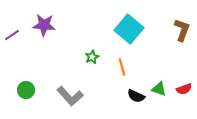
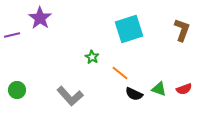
purple star: moved 4 px left, 7 px up; rotated 30 degrees clockwise
cyan square: rotated 32 degrees clockwise
purple line: rotated 21 degrees clockwise
green star: rotated 16 degrees counterclockwise
orange line: moved 2 px left, 6 px down; rotated 36 degrees counterclockwise
green circle: moved 9 px left
black semicircle: moved 2 px left, 2 px up
